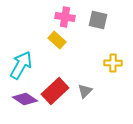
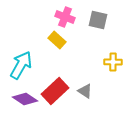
pink cross: rotated 12 degrees clockwise
yellow cross: moved 1 px up
gray triangle: rotated 42 degrees counterclockwise
